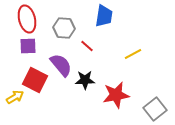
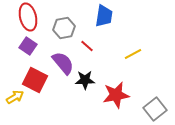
red ellipse: moved 1 px right, 2 px up
gray hexagon: rotated 15 degrees counterclockwise
purple square: rotated 36 degrees clockwise
purple semicircle: moved 2 px right, 2 px up
